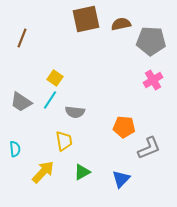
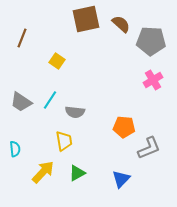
brown semicircle: rotated 54 degrees clockwise
yellow square: moved 2 px right, 17 px up
green triangle: moved 5 px left, 1 px down
